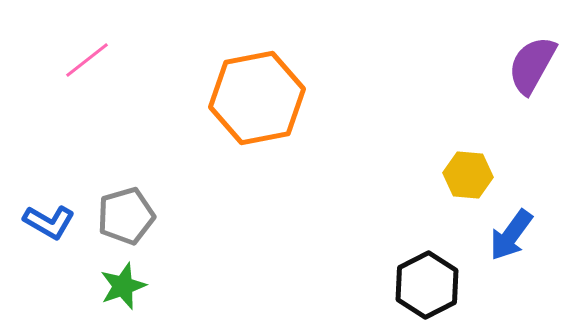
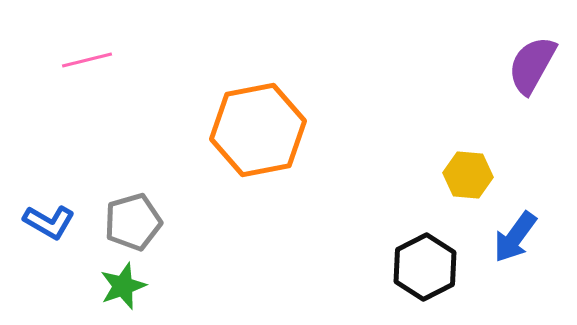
pink line: rotated 24 degrees clockwise
orange hexagon: moved 1 px right, 32 px down
gray pentagon: moved 7 px right, 6 px down
blue arrow: moved 4 px right, 2 px down
black hexagon: moved 2 px left, 18 px up
